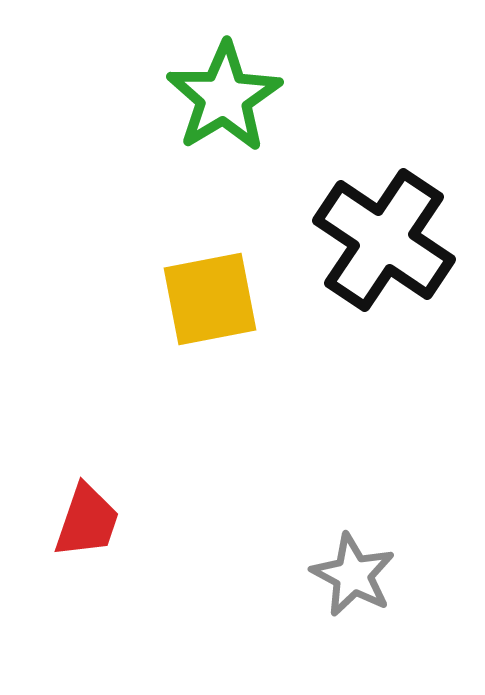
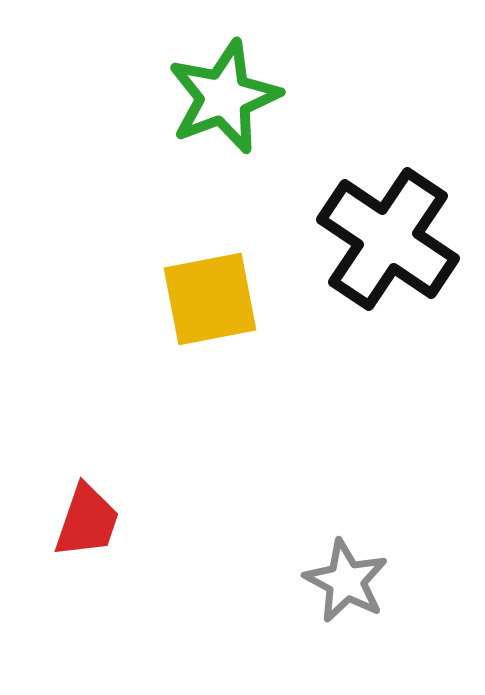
green star: rotated 10 degrees clockwise
black cross: moved 4 px right, 1 px up
gray star: moved 7 px left, 6 px down
